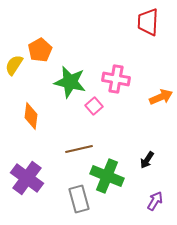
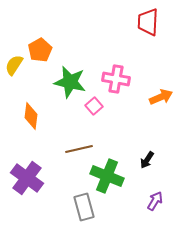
gray rectangle: moved 5 px right, 8 px down
